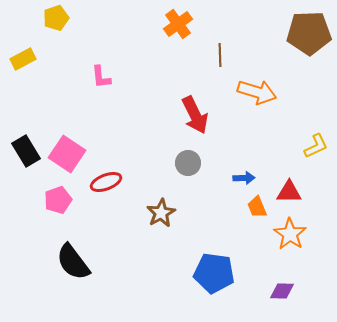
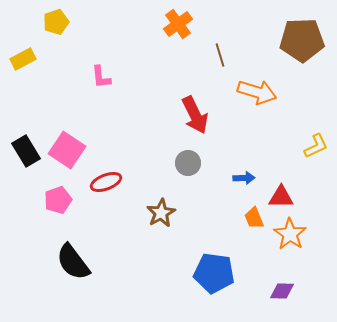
yellow pentagon: moved 4 px down
brown pentagon: moved 7 px left, 7 px down
brown line: rotated 15 degrees counterclockwise
pink square: moved 4 px up
red triangle: moved 8 px left, 5 px down
orange trapezoid: moved 3 px left, 11 px down
